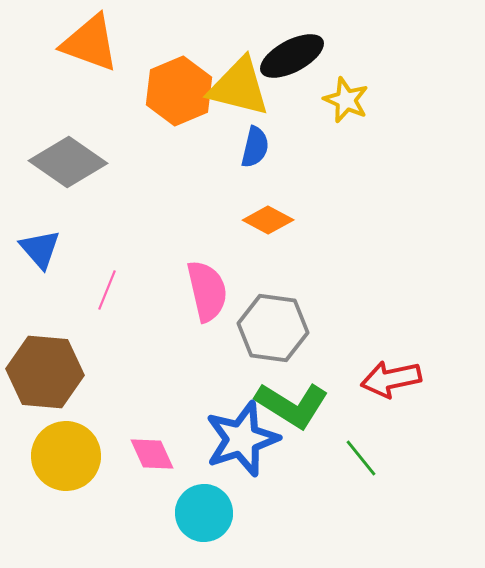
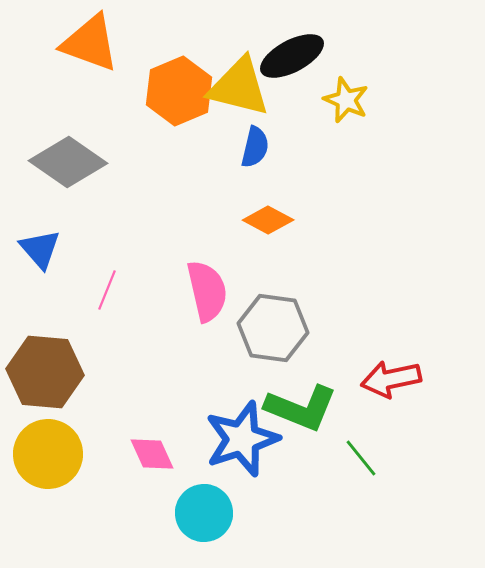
green L-shape: moved 9 px right, 3 px down; rotated 10 degrees counterclockwise
yellow circle: moved 18 px left, 2 px up
